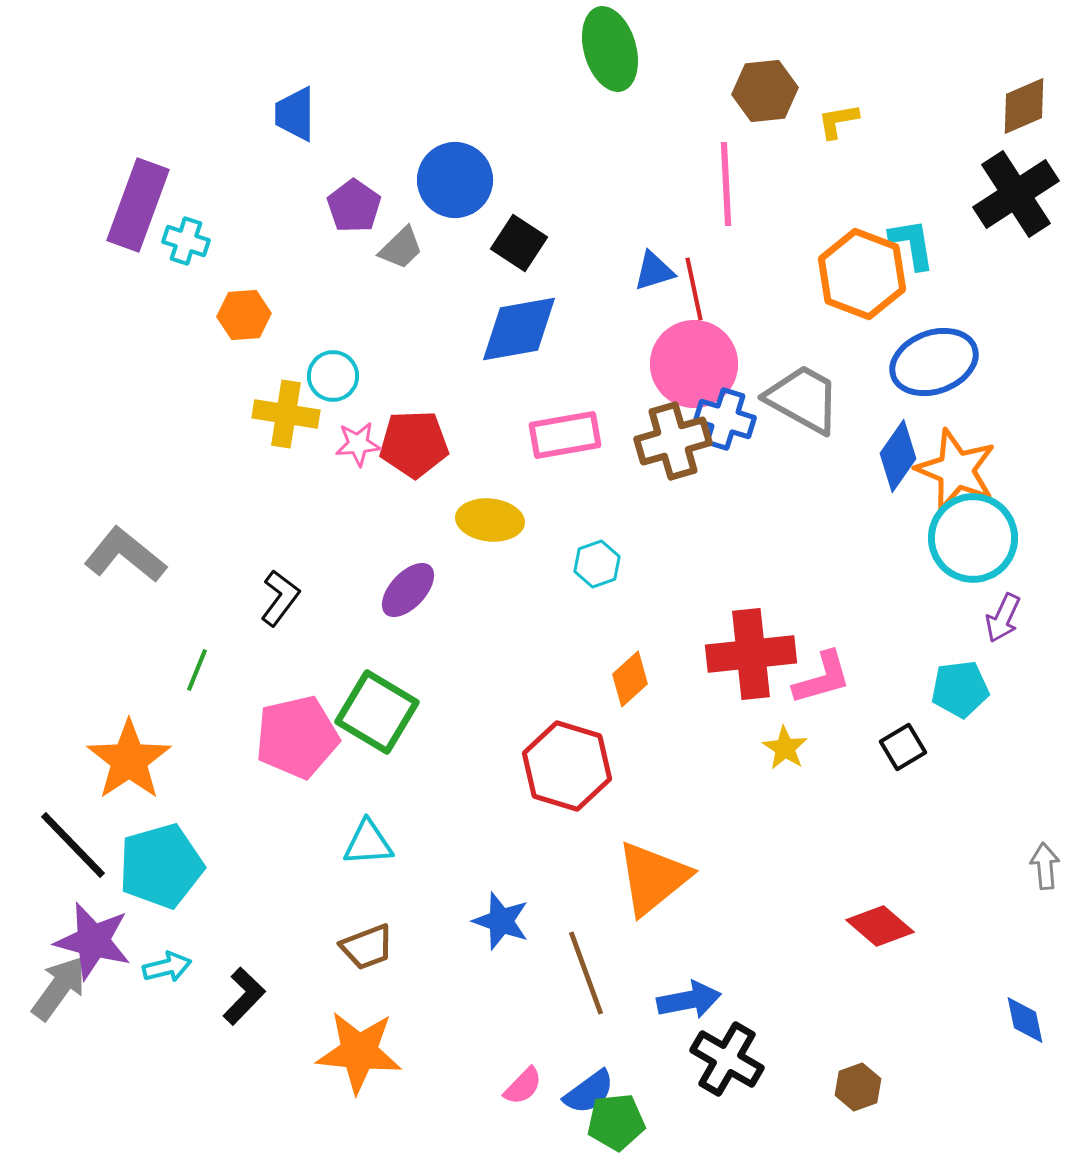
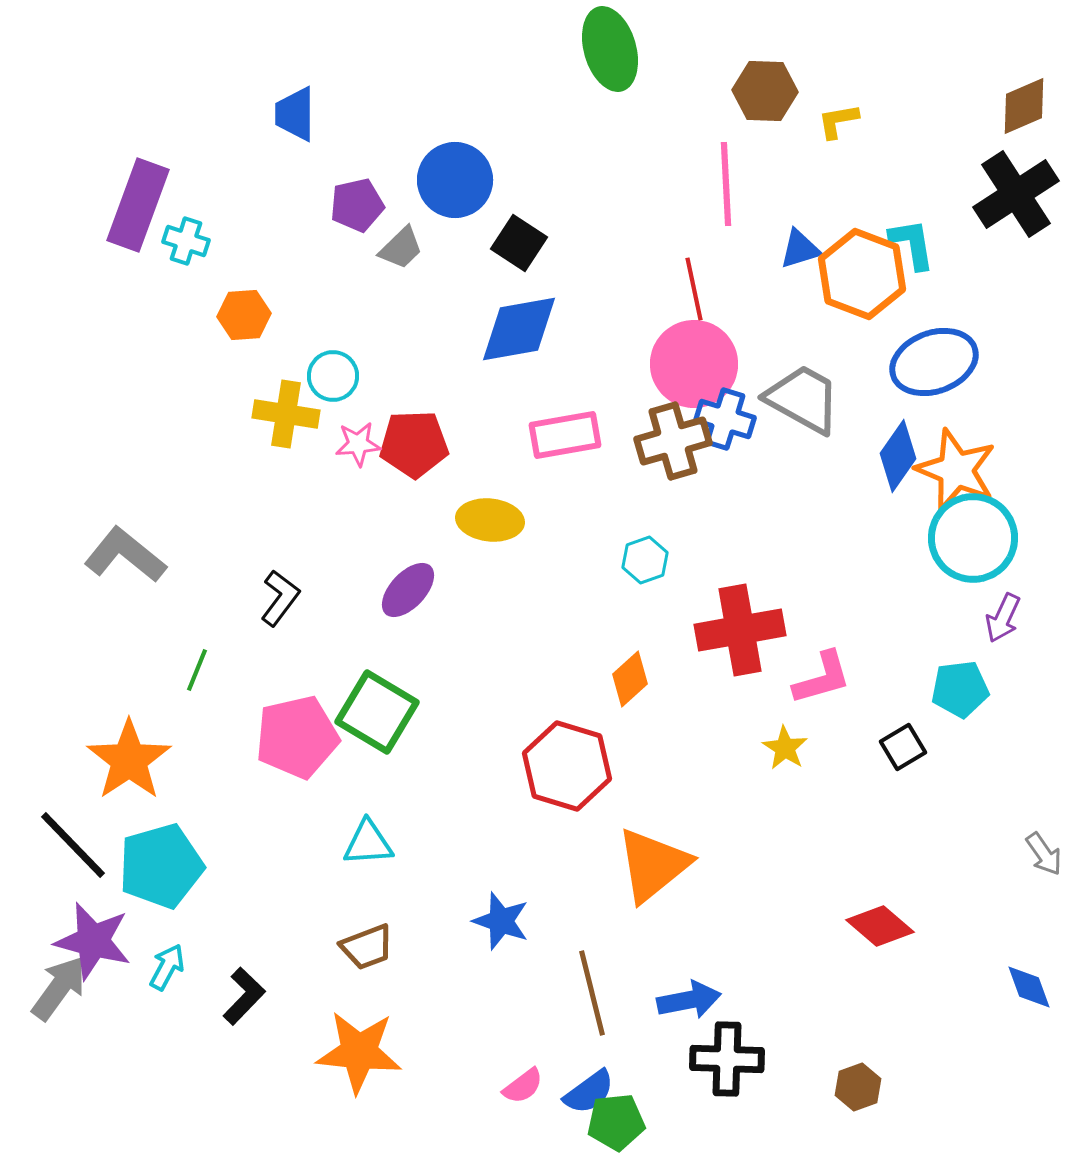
brown hexagon at (765, 91): rotated 8 degrees clockwise
purple pentagon at (354, 206): moved 3 px right, 1 px up; rotated 24 degrees clockwise
blue triangle at (654, 271): moved 146 px right, 22 px up
cyan hexagon at (597, 564): moved 48 px right, 4 px up
red cross at (751, 654): moved 11 px left, 24 px up; rotated 4 degrees counterclockwise
gray arrow at (1045, 866): moved 1 px left, 12 px up; rotated 150 degrees clockwise
orange triangle at (653, 878): moved 13 px up
cyan arrow at (167, 967): rotated 48 degrees counterclockwise
brown line at (586, 973): moved 6 px right, 20 px down; rotated 6 degrees clockwise
blue diamond at (1025, 1020): moved 4 px right, 33 px up; rotated 8 degrees counterclockwise
black cross at (727, 1059): rotated 28 degrees counterclockwise
pink semicircle at (523, 1086): rotated 9 degrees clockwise
